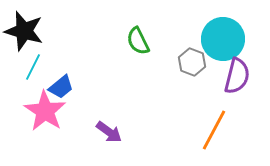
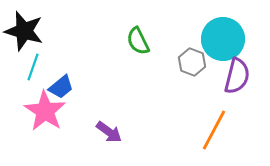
cyan line: rotated 8 degrees counterclockwise
